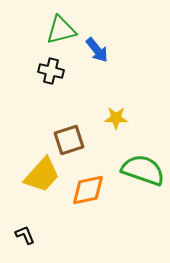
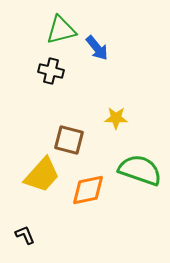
blue arrow: moved 2 px up
brown square: rotated 32 degrees clockwise
green semicircle: moved 3 px left
